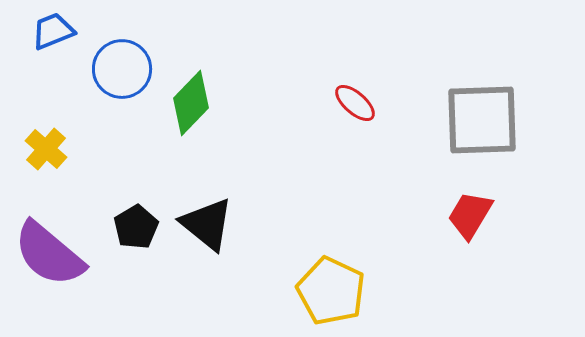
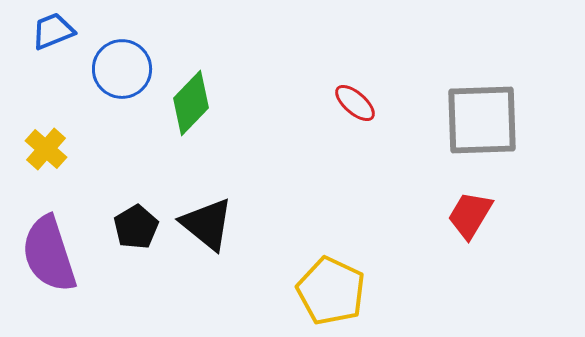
purple semicircle: rotated 32 degrees clockwise
